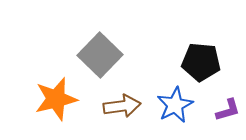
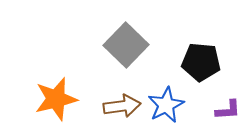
gray square: moved 26 px right, 10 px up
blue star: moved 9 px left
purple L-shape: rotated 12 degrees clockwise
